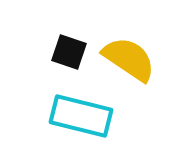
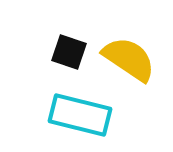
cyan rectangle: moved 1 px left, 1 px up
